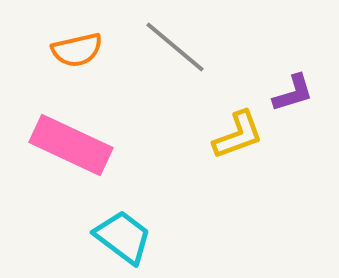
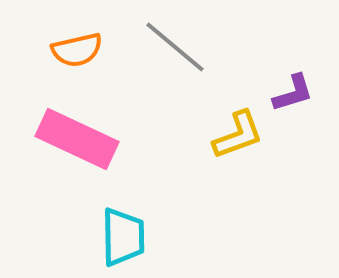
pink rectangle: moved 6 px right, 6 px up
cyan trapezoid: rotated 52 degrees clockwise
